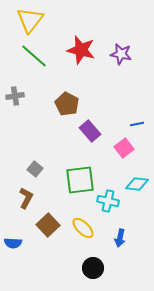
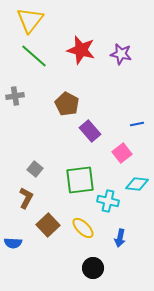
pink square: moved 2 px left, 5 px down
